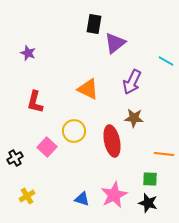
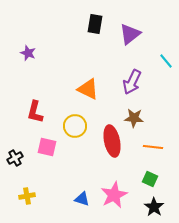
black rectangle: moved 1 px right
purple triangle: moved 15 px right, 9 px up
cyan line: rotated 21 degrees clockwise
red L-shape: moved 10 px down
yellow circle: moved 1 px right, 5 px up
pink square: rotated 30 degrees counterclockwise
orange line: moved 11 px left, 7 px up
green square: rotated 21 degrees clockwise
yellow cross: rotated 21 degrees clockwise
black star: moved 6 px right, 4 px down; rotated 18 degrees clockwise
